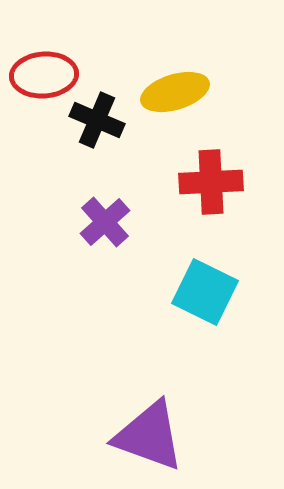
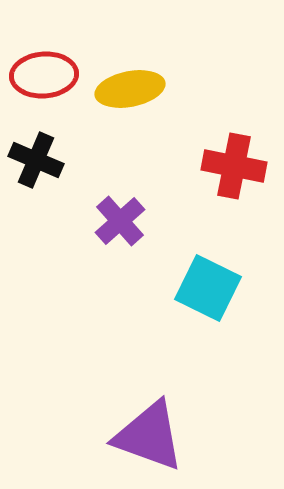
yellow ellipse: moved 45 px left, 3 px up; rotated 6 degrees clockwise
black cross: moved 61 px left, 40 px down
red cross: moved 23 px right, 16 px up; rotated 14 degrees clockwise
purple cross: moved 15 px right, 1 px up
cyan square: moved 3 px right, 4 px up
